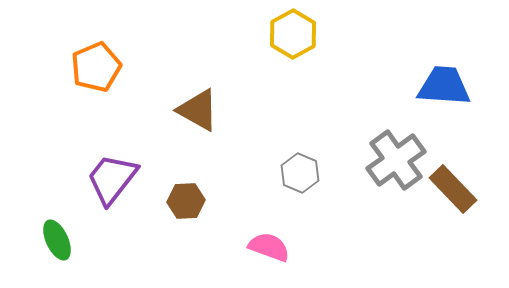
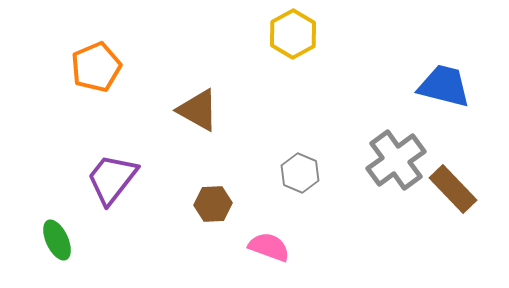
blue trapezoid: rotated 10 degrees clockwise
brown hexagon: moved 27 px right, 3 px down
